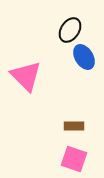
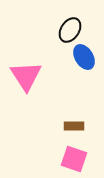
pink triangle: rotated 12 degrees clockwise
